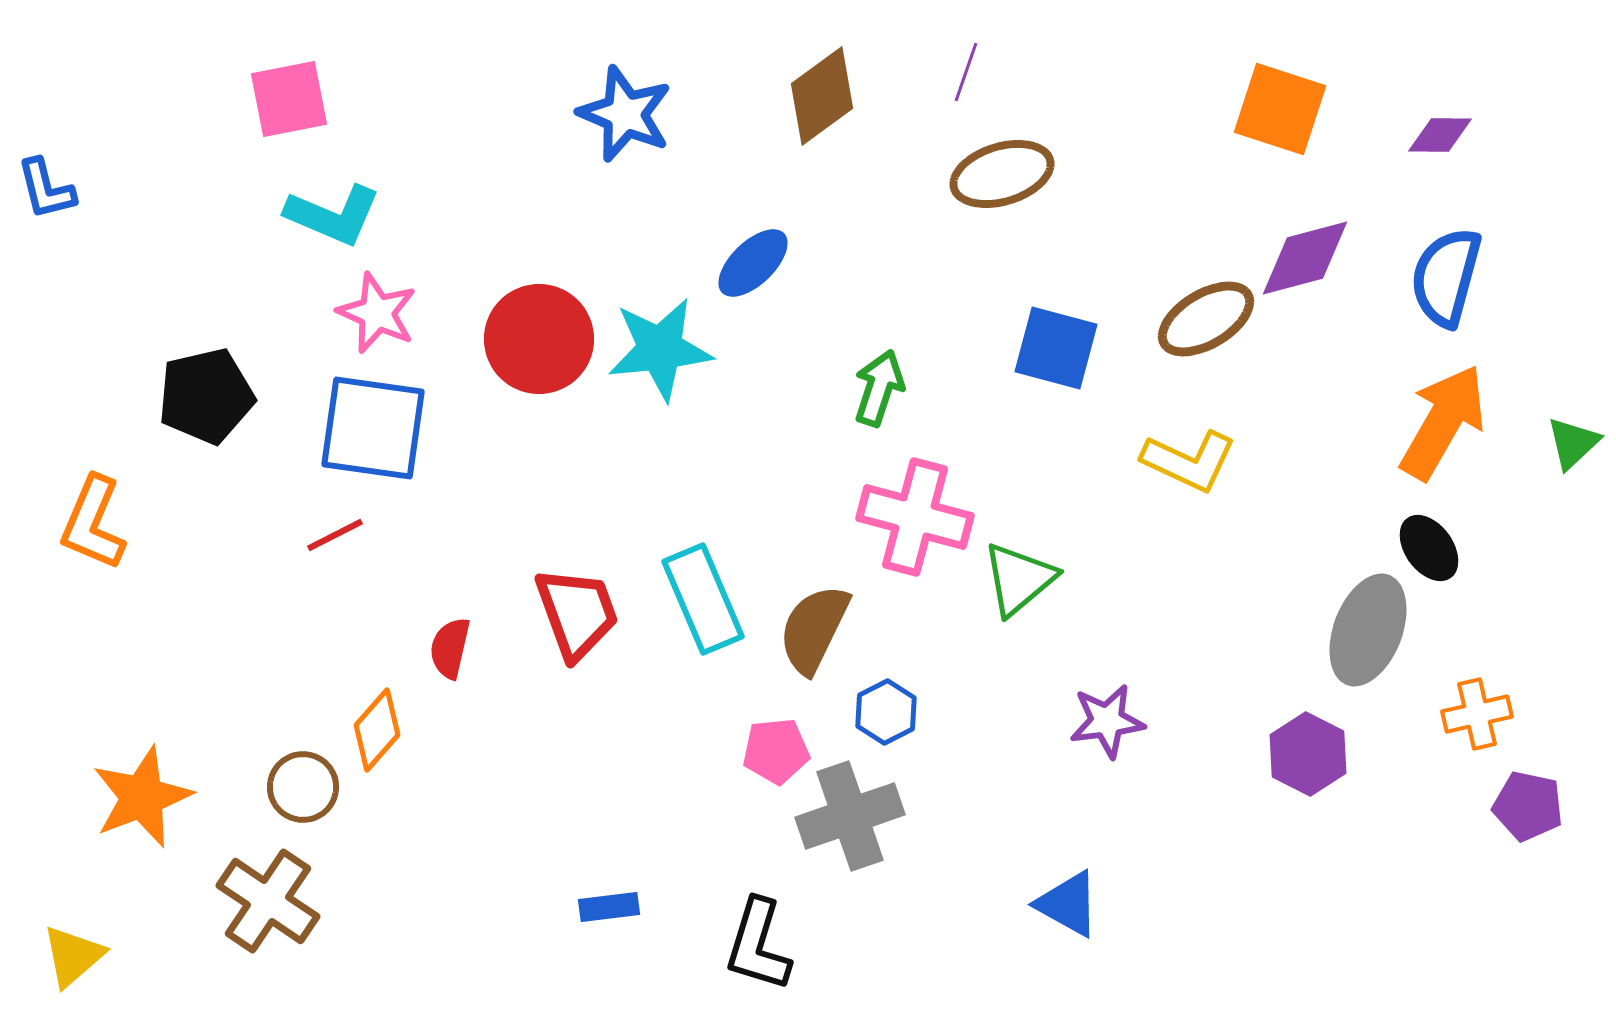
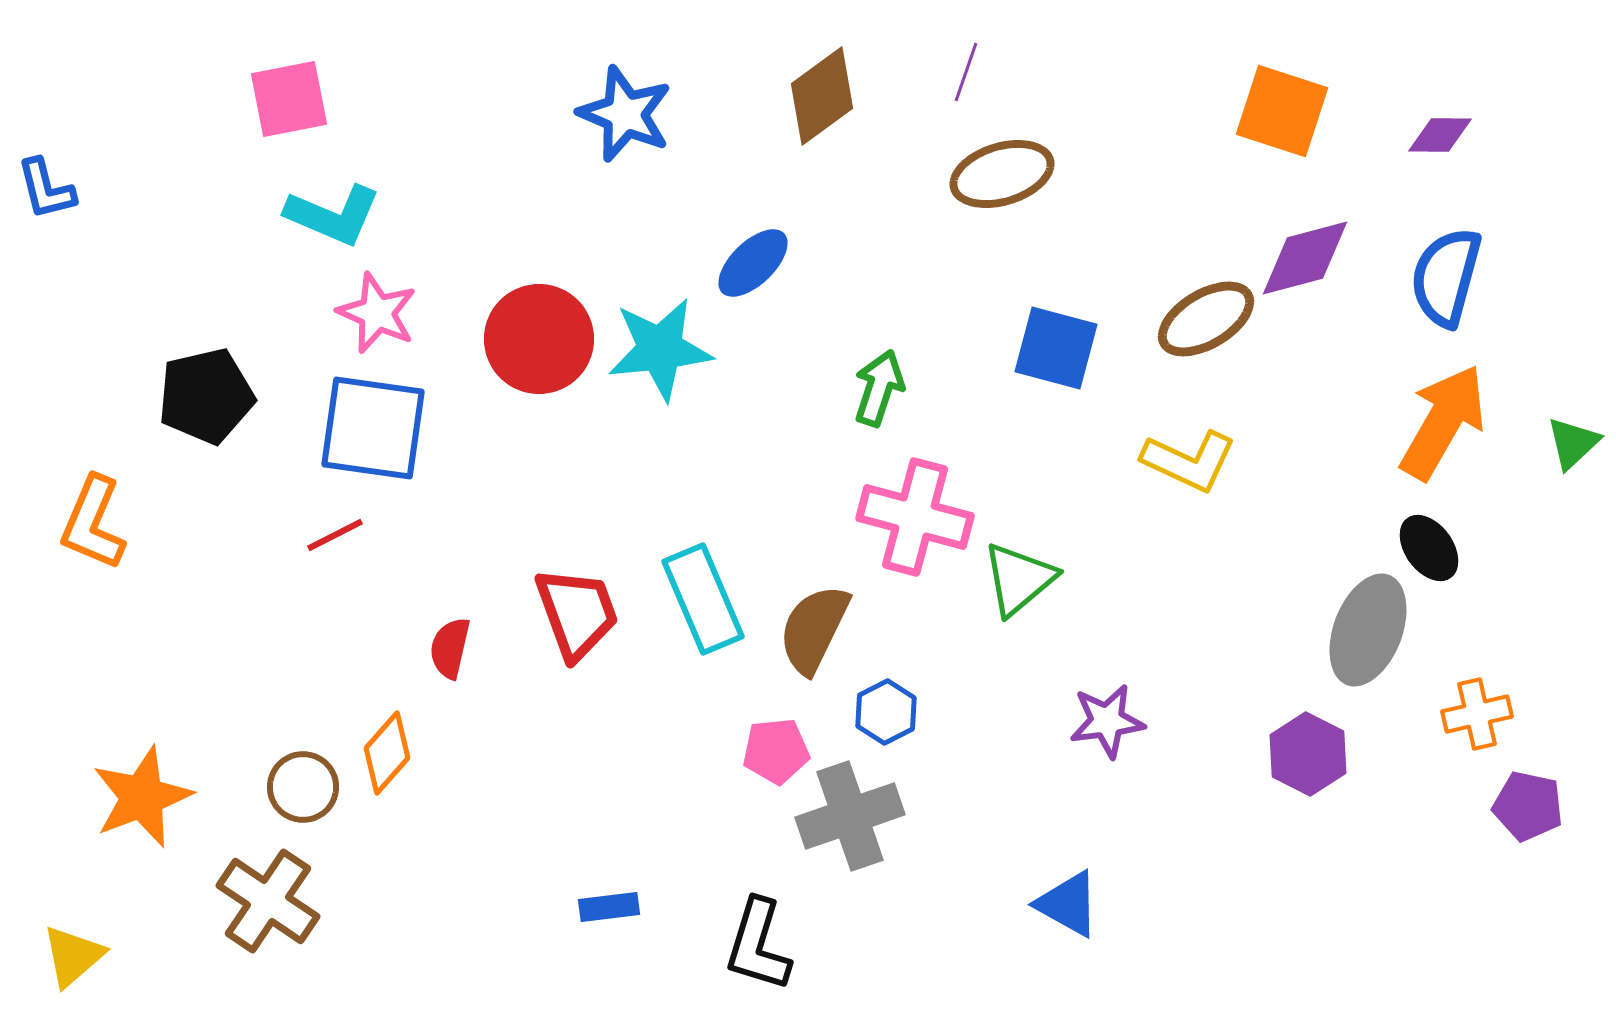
orange square at (1280, 109): moved 2 px right, 2 px down
orange diamond at (377, 730): moved 10 px right, 23 px down
